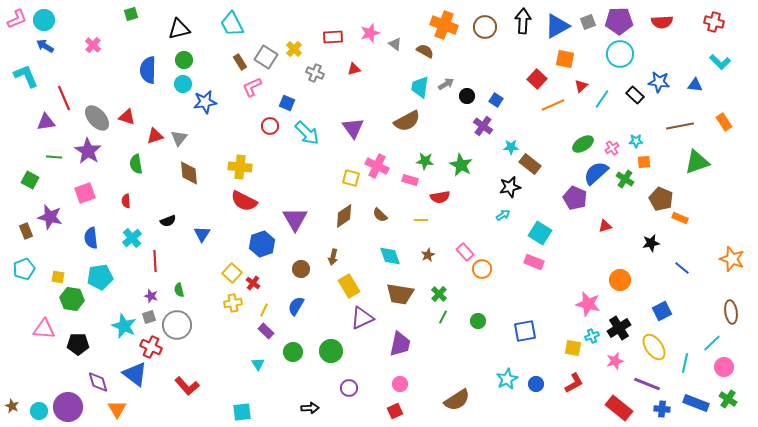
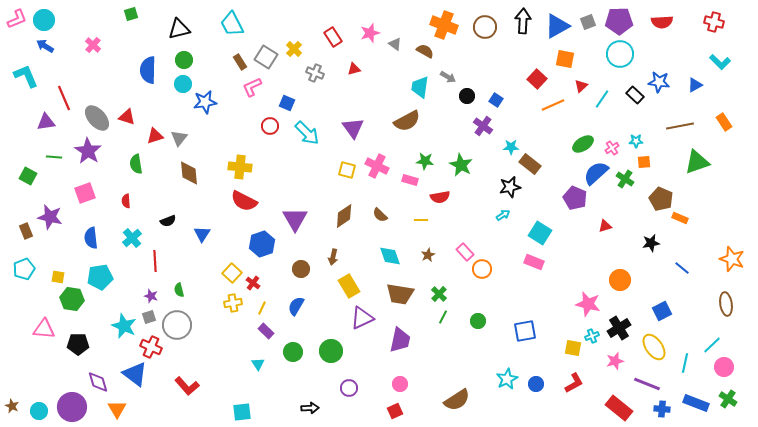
red rectangle at (333, 37): rotated 60 degrees clockwise
gray arrow at (446, 84): moved 2 px right, 7 px up; rotated 63 degrees clockwise
blue triangle at (695, 85): rotated 35 degrees counterclockwise
yellow square at (351, 178): moved 4 px left, 8 px up
green square at (30, 180): moved 2 px left, 4 px up
yellow line at (264, 310): moved 2 px left, 2 px up
brown ellipse at (731, 312): moved 5 px left, 8 px up
cyan line at (712, 343): moved 2 px down
purple trapezoid at (400, 344): moved 4 px up
purple circle at (68, 407): moved 4 px right
